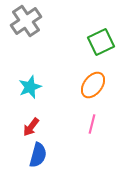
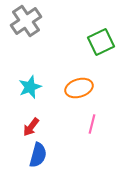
orange ellipse: moved 14 px left, 3 px down; rotated 36 degrees clockwise
